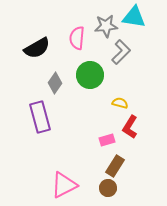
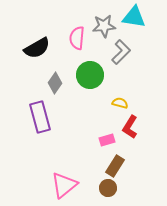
gray star: moved 2 px left
pink triangle: rotated 12 degrees counterclockwise
